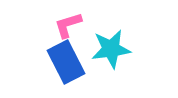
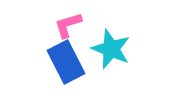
cyan star: rotated 30 degrees clockwise
